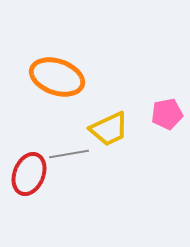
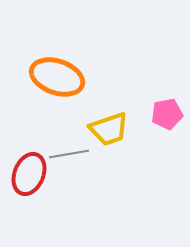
yellow trapezoid: rotated 6 degrees clockwise
